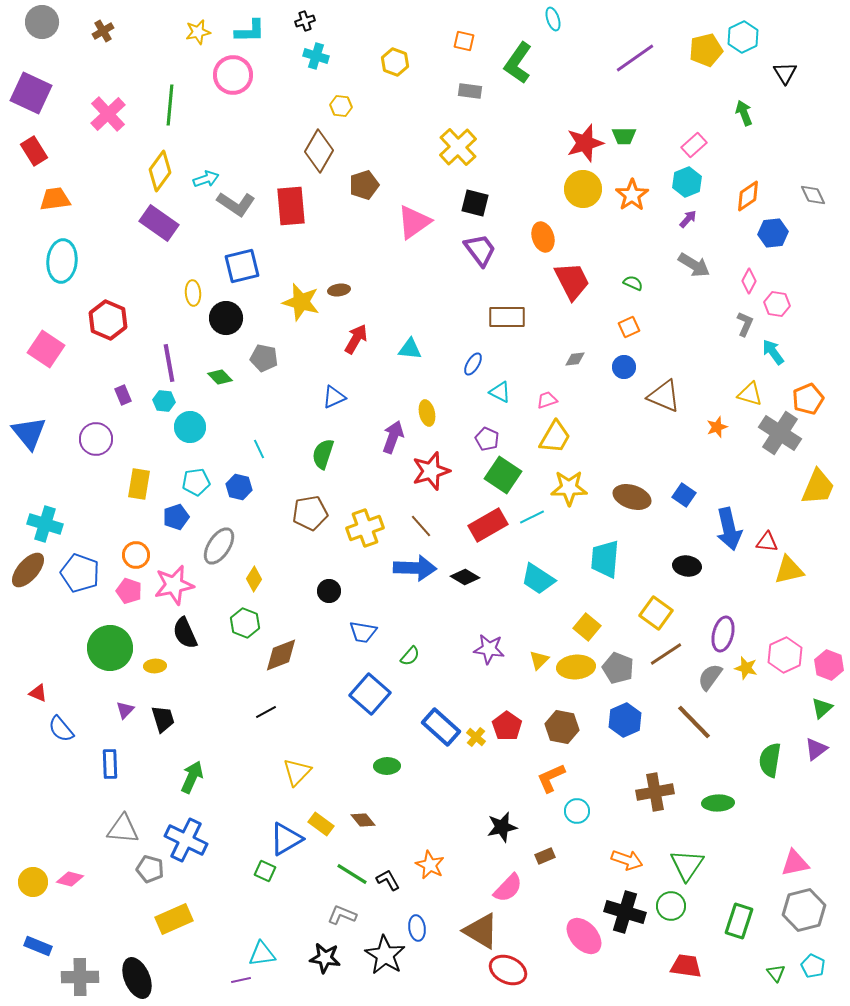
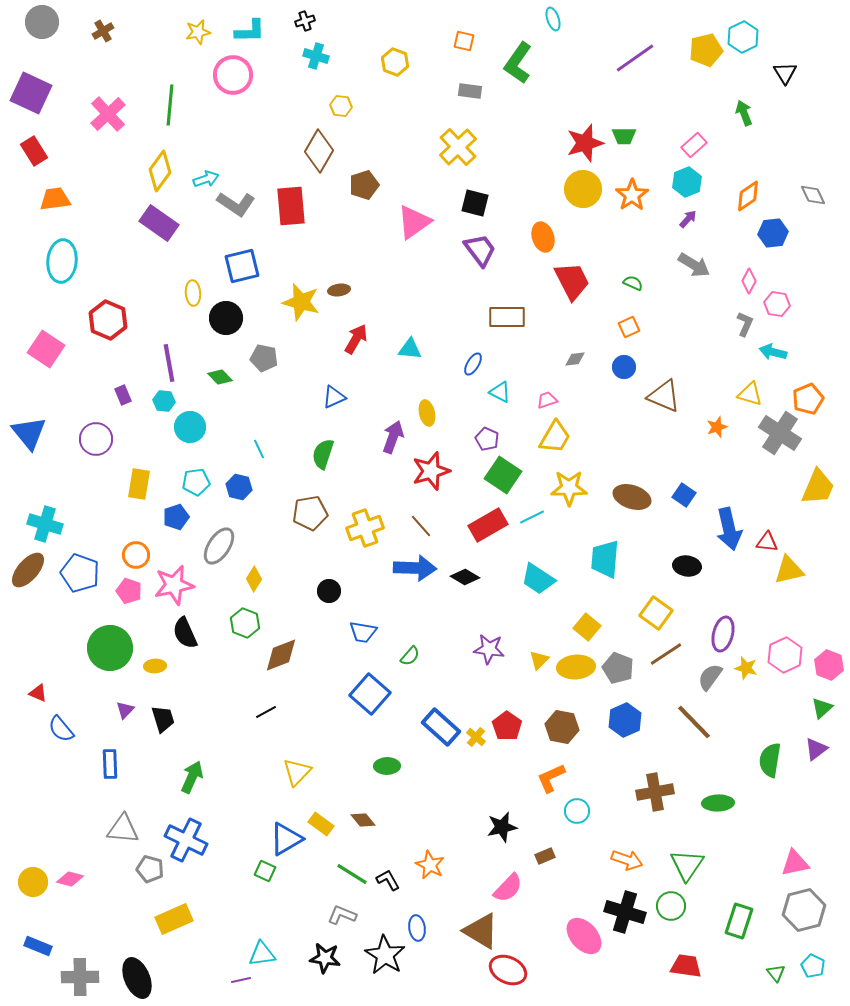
cyan arrow at (773, 352): rotated 40 degrees counterclockwise
